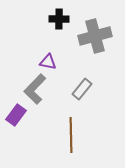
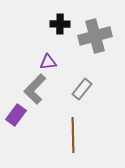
black cross: moved 1 px right, 5 px down
purple triangle: rotated 18 degrees counterclockwise
brown line: moved 2 px right
